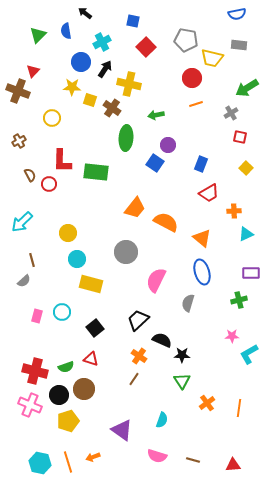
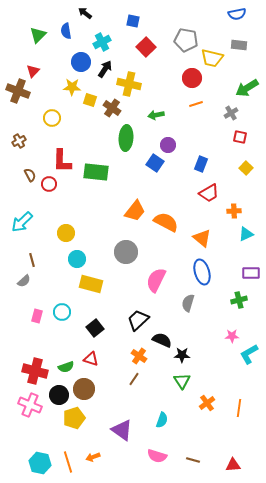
orange trapezoid at (135, 208): moved 3 px down
yellow circle at (68, 233): moved 2 px left
yellow pentagon at (68, 421): moved 6 px right, 3 px up
